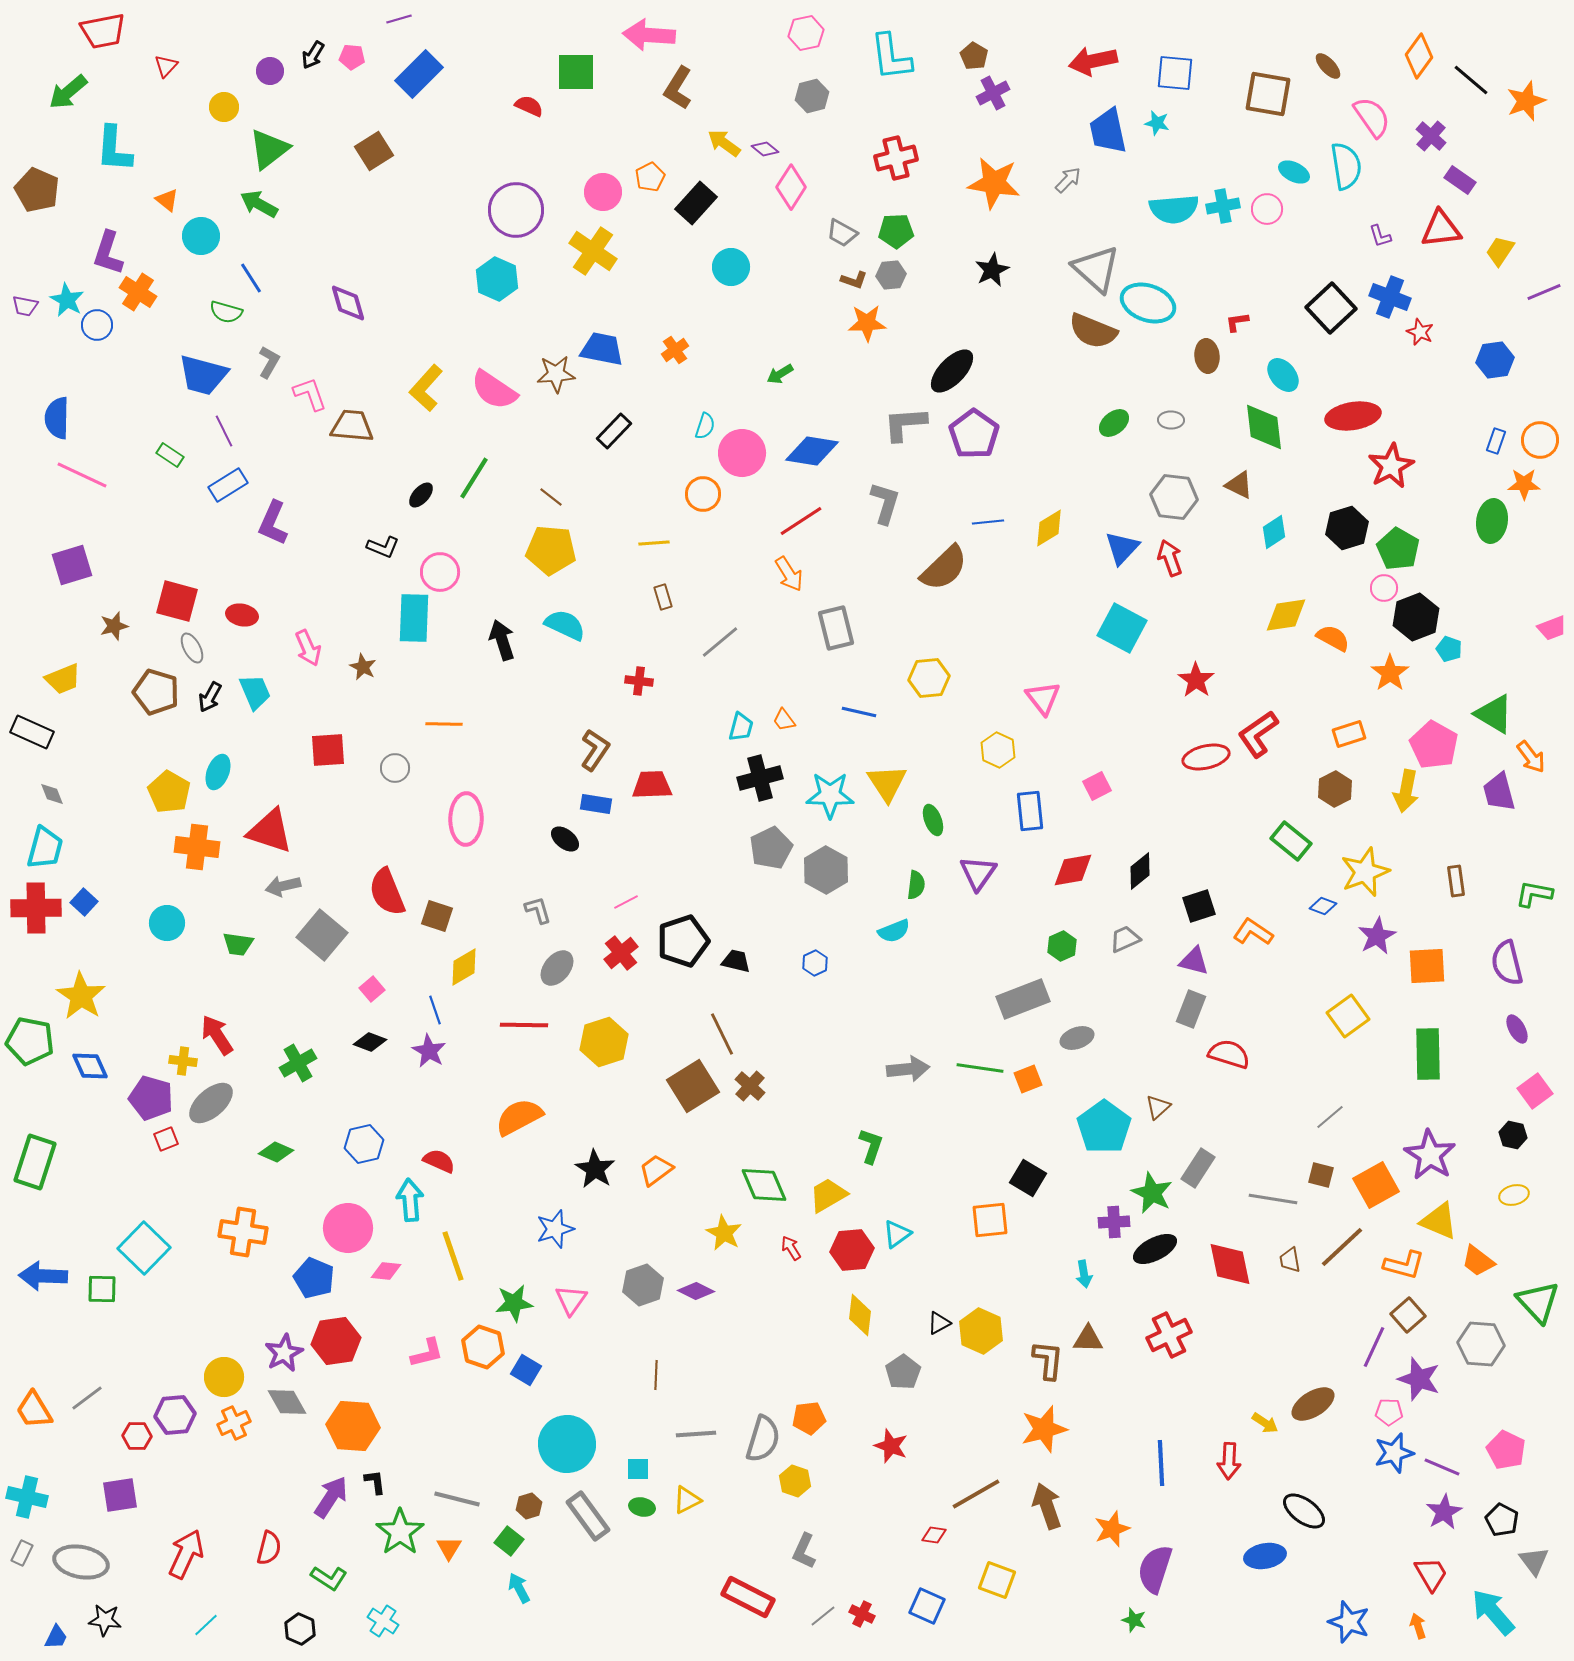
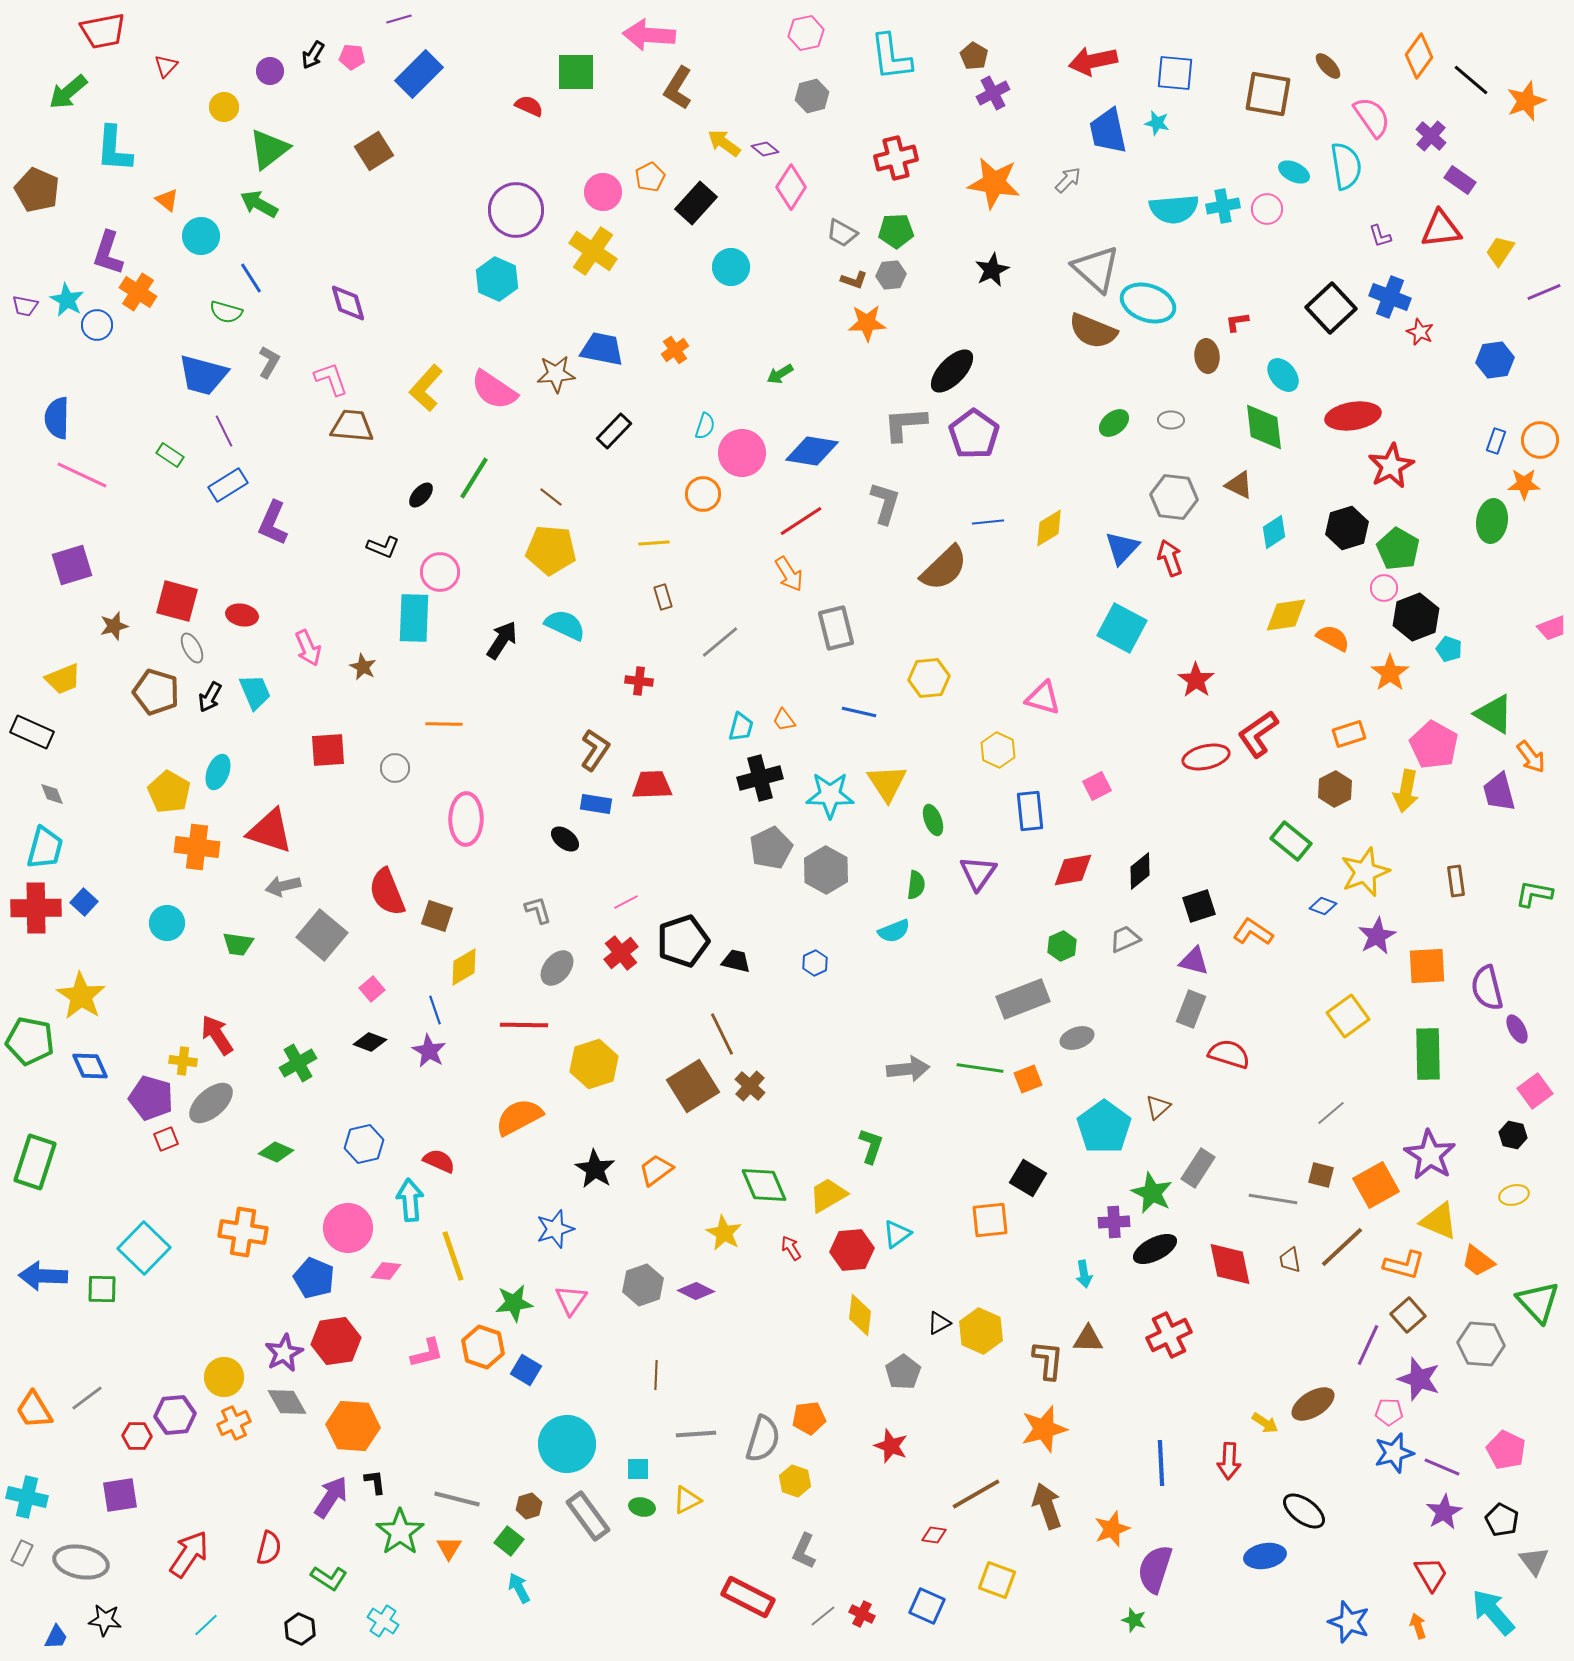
pink L-shape at (310, 394): moved 21 px right, 15 px up
black arrow at (502, 640): rotated 51 degrees clockwise
pink triangle at (1043, 698): rotated 36 degrees counterclockwise
purple semicircle at (1507, 963): moved 20 px left, 25 px down
yellow hexagon at (604, 1042): moved 10 px left, 22 px down
gray line at (1330, 1117): moved 1 px right, 4 px up
purple line at (1374, 1347): moved 6 px left, 2 px up
red arrow at (186, 1554): moved 3 px right; rotated 9 degrees clockwise
